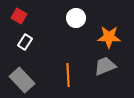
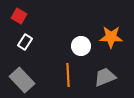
white circle: moved 5 px right, 28 px down
orange star: moved 2 px right
gray trapezoid: moved 11 px down
